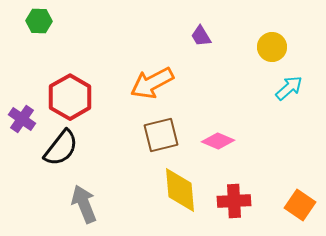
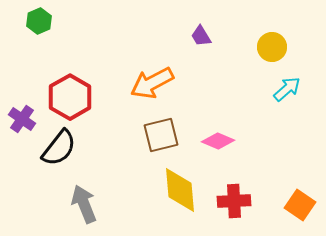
green hexagon: rotated 25 degrees counterclockwise
cyan arrow: moved 2 px left, 1 px down
black semicircle: moved 2 px left
